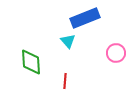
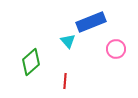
blue rectangle: moved 6 px right, 4 px down
pink circle: moved 4 px up
green diamond: rotated 52 degrees clockwise
